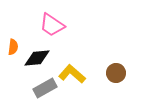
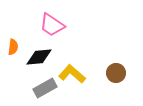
black diamond: moved 2 px right, 1 px up
